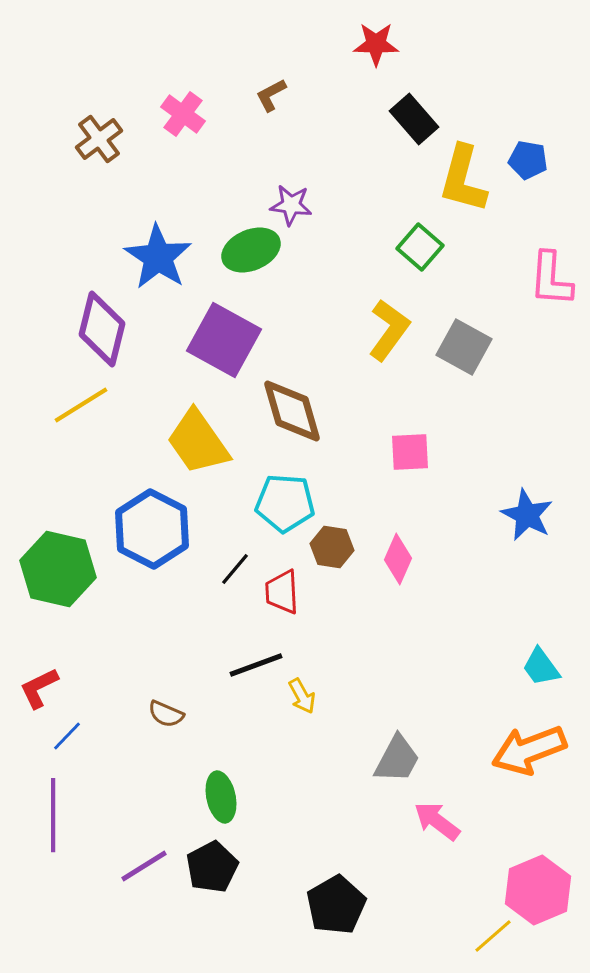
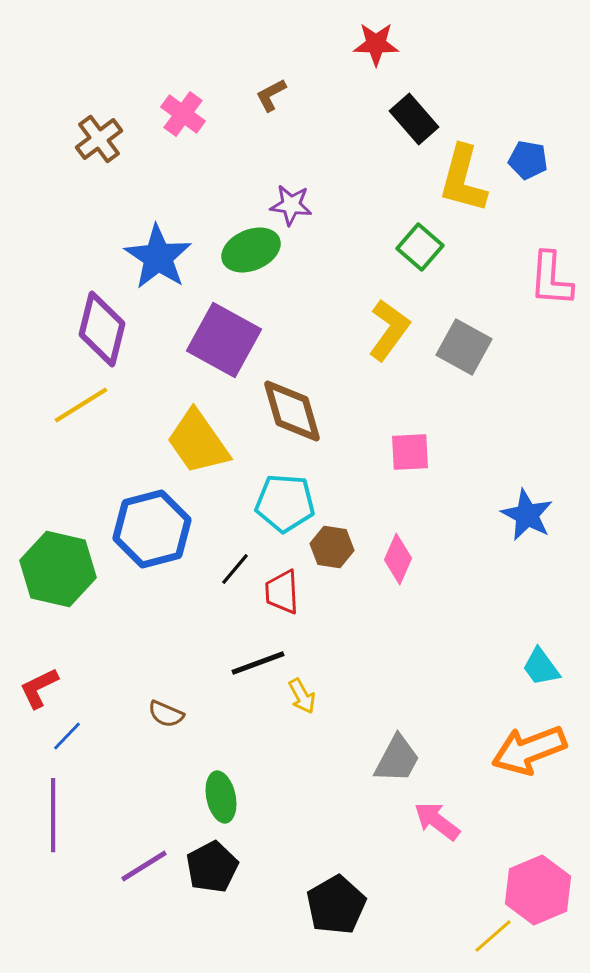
blue hexagon at (152, 529): rotated 18 degrees clockwise
black line at (256, 665): moved 2 px right, 2 px up
